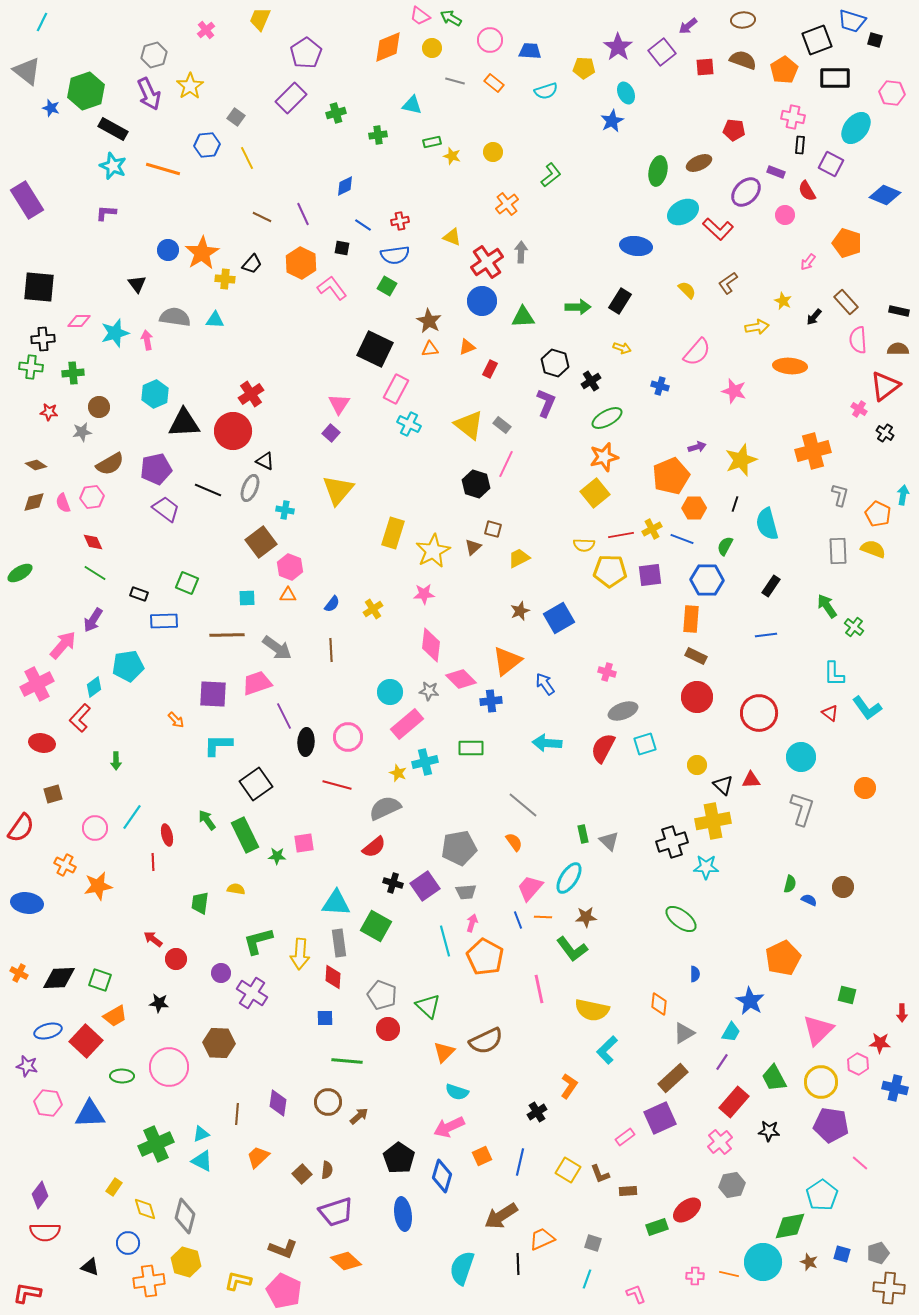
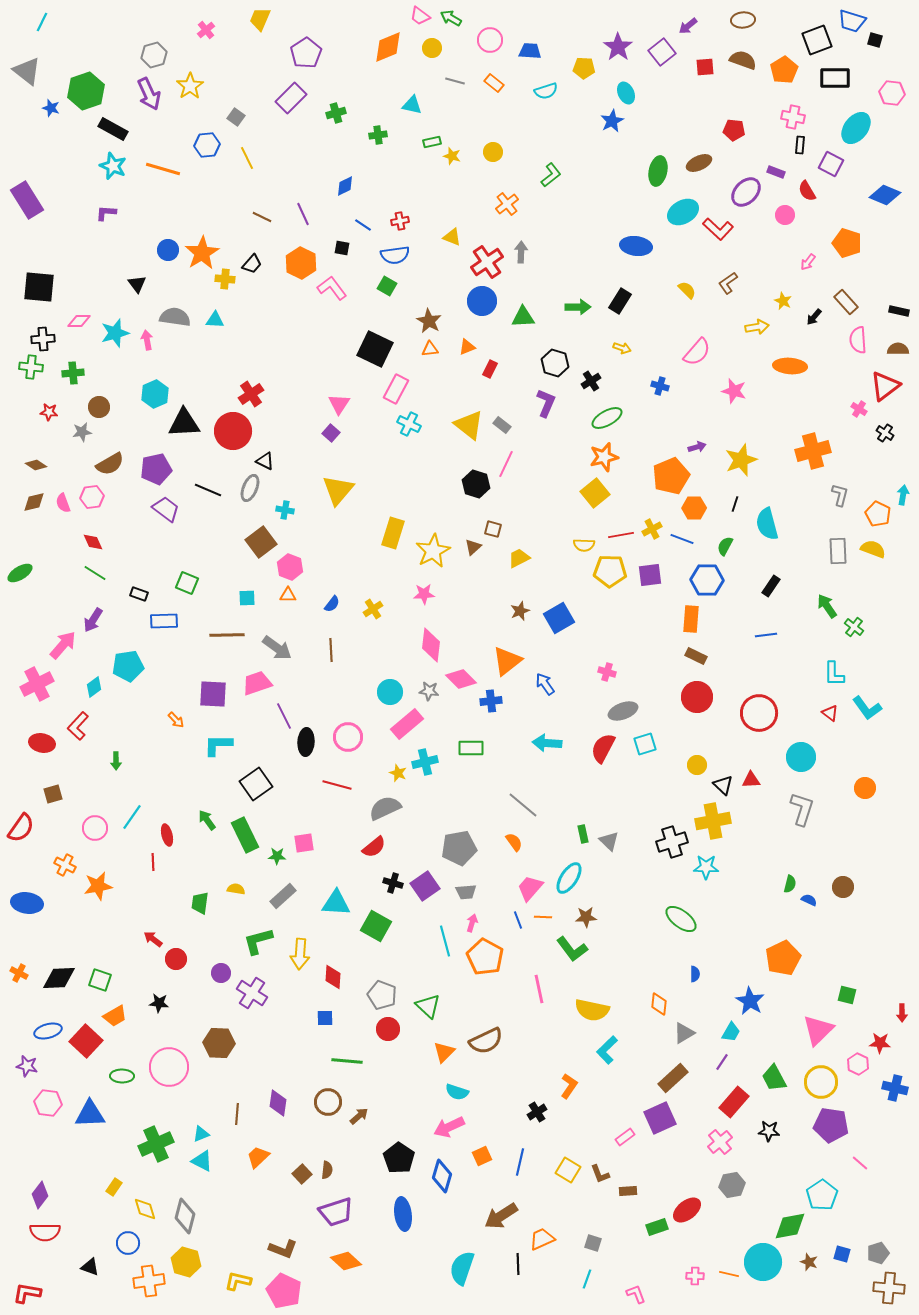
red L-shape at (80, 718): moved 2 px left, 8 px down
gray rectangle at (339, 943): moved 56 px left, 47 px up; rotated 56 degrees clockwise
